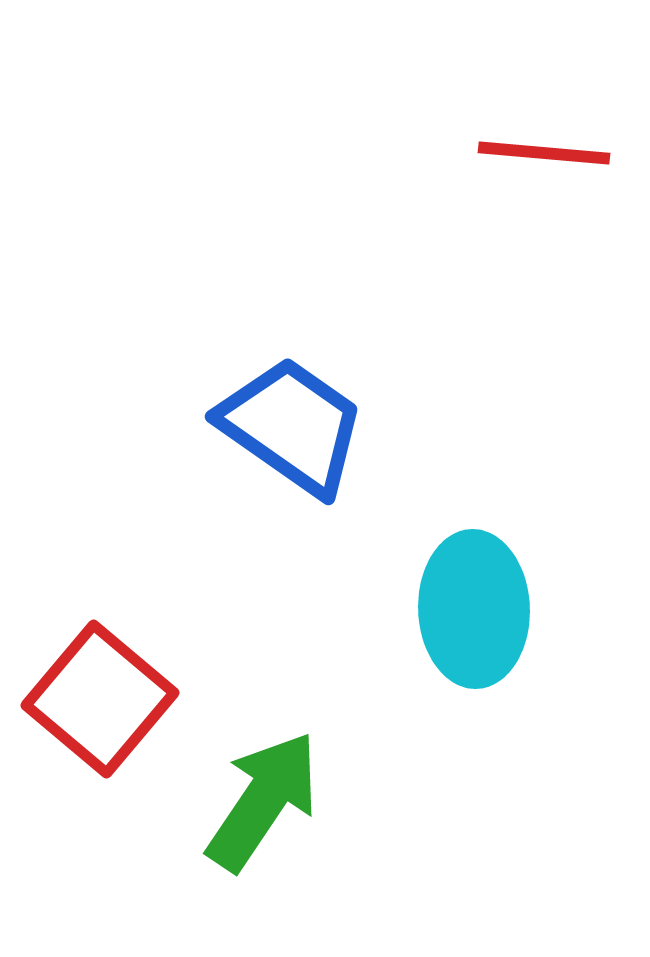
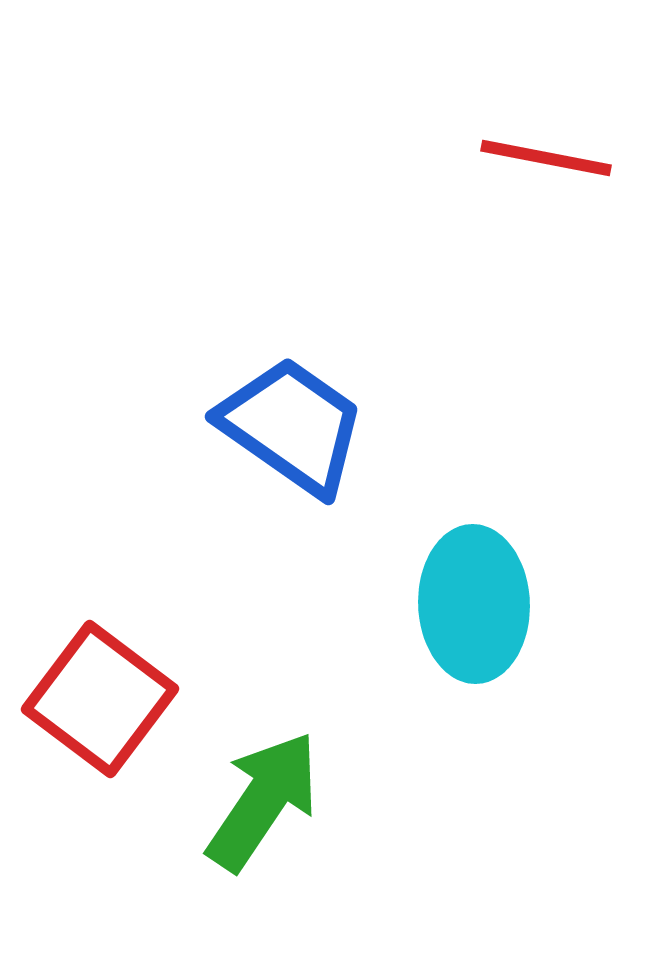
red line: moved 2 px right, 5 px down; rotated 6 degrees clockwise
cyan ellipse: moved 5 px up
red square: rotated 3 degrees counterclockwise
